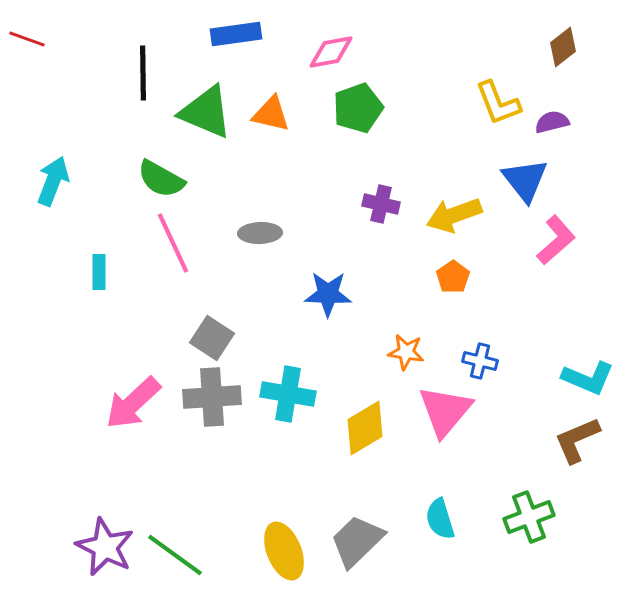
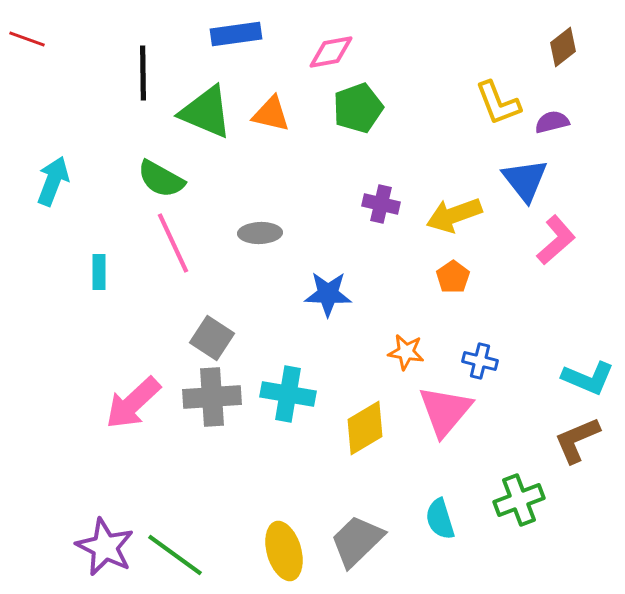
green cross: moved 10 px left, 17 px up
yellow ellipse: rotated 6 degrees clockwise
